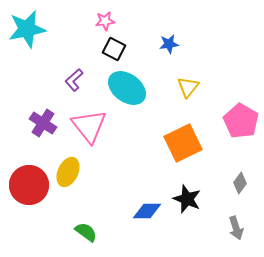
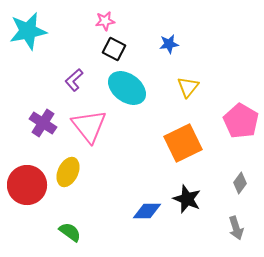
cyan star: moved 1 px right, 2 px down
red circle: moved 2 px left
green semicircle: moved 16 px left
